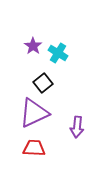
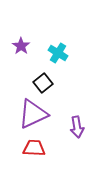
purple star: moved 12 px left
purple triangle: moved 1 px left, 1 px down
purple arrow: rotated 15 degrees counterclockwise
